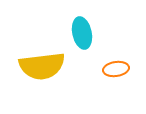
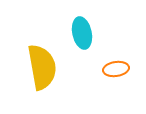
yellow semicircle: moved 1 px down; rotated 93 degrees counterclockwise
